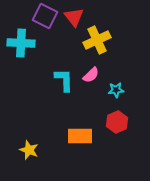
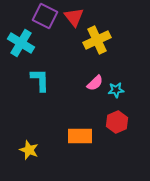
cyan cross: rotated 28 degrees clockwise
pink semicircle: moved 4 px right, 8 px down
cyan L-shape: moved 24 px left
